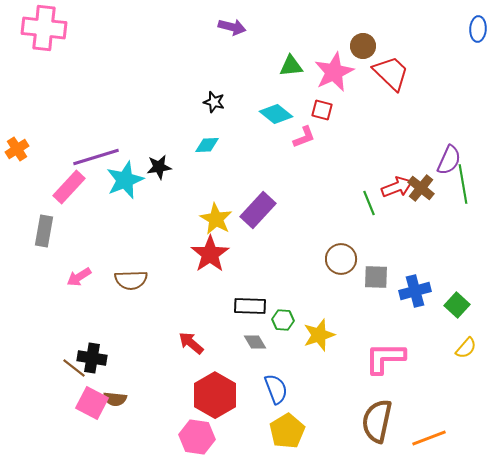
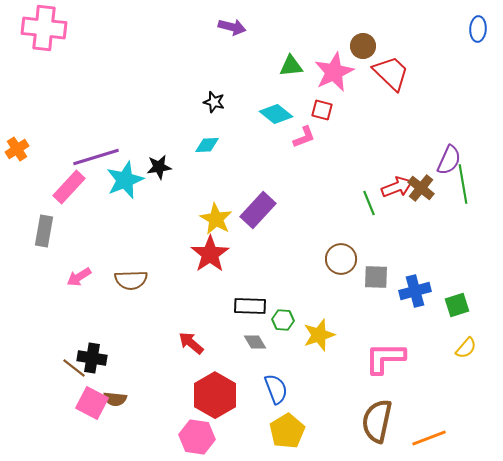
green square at (457, 305): rotated 30 degrees clockwise
